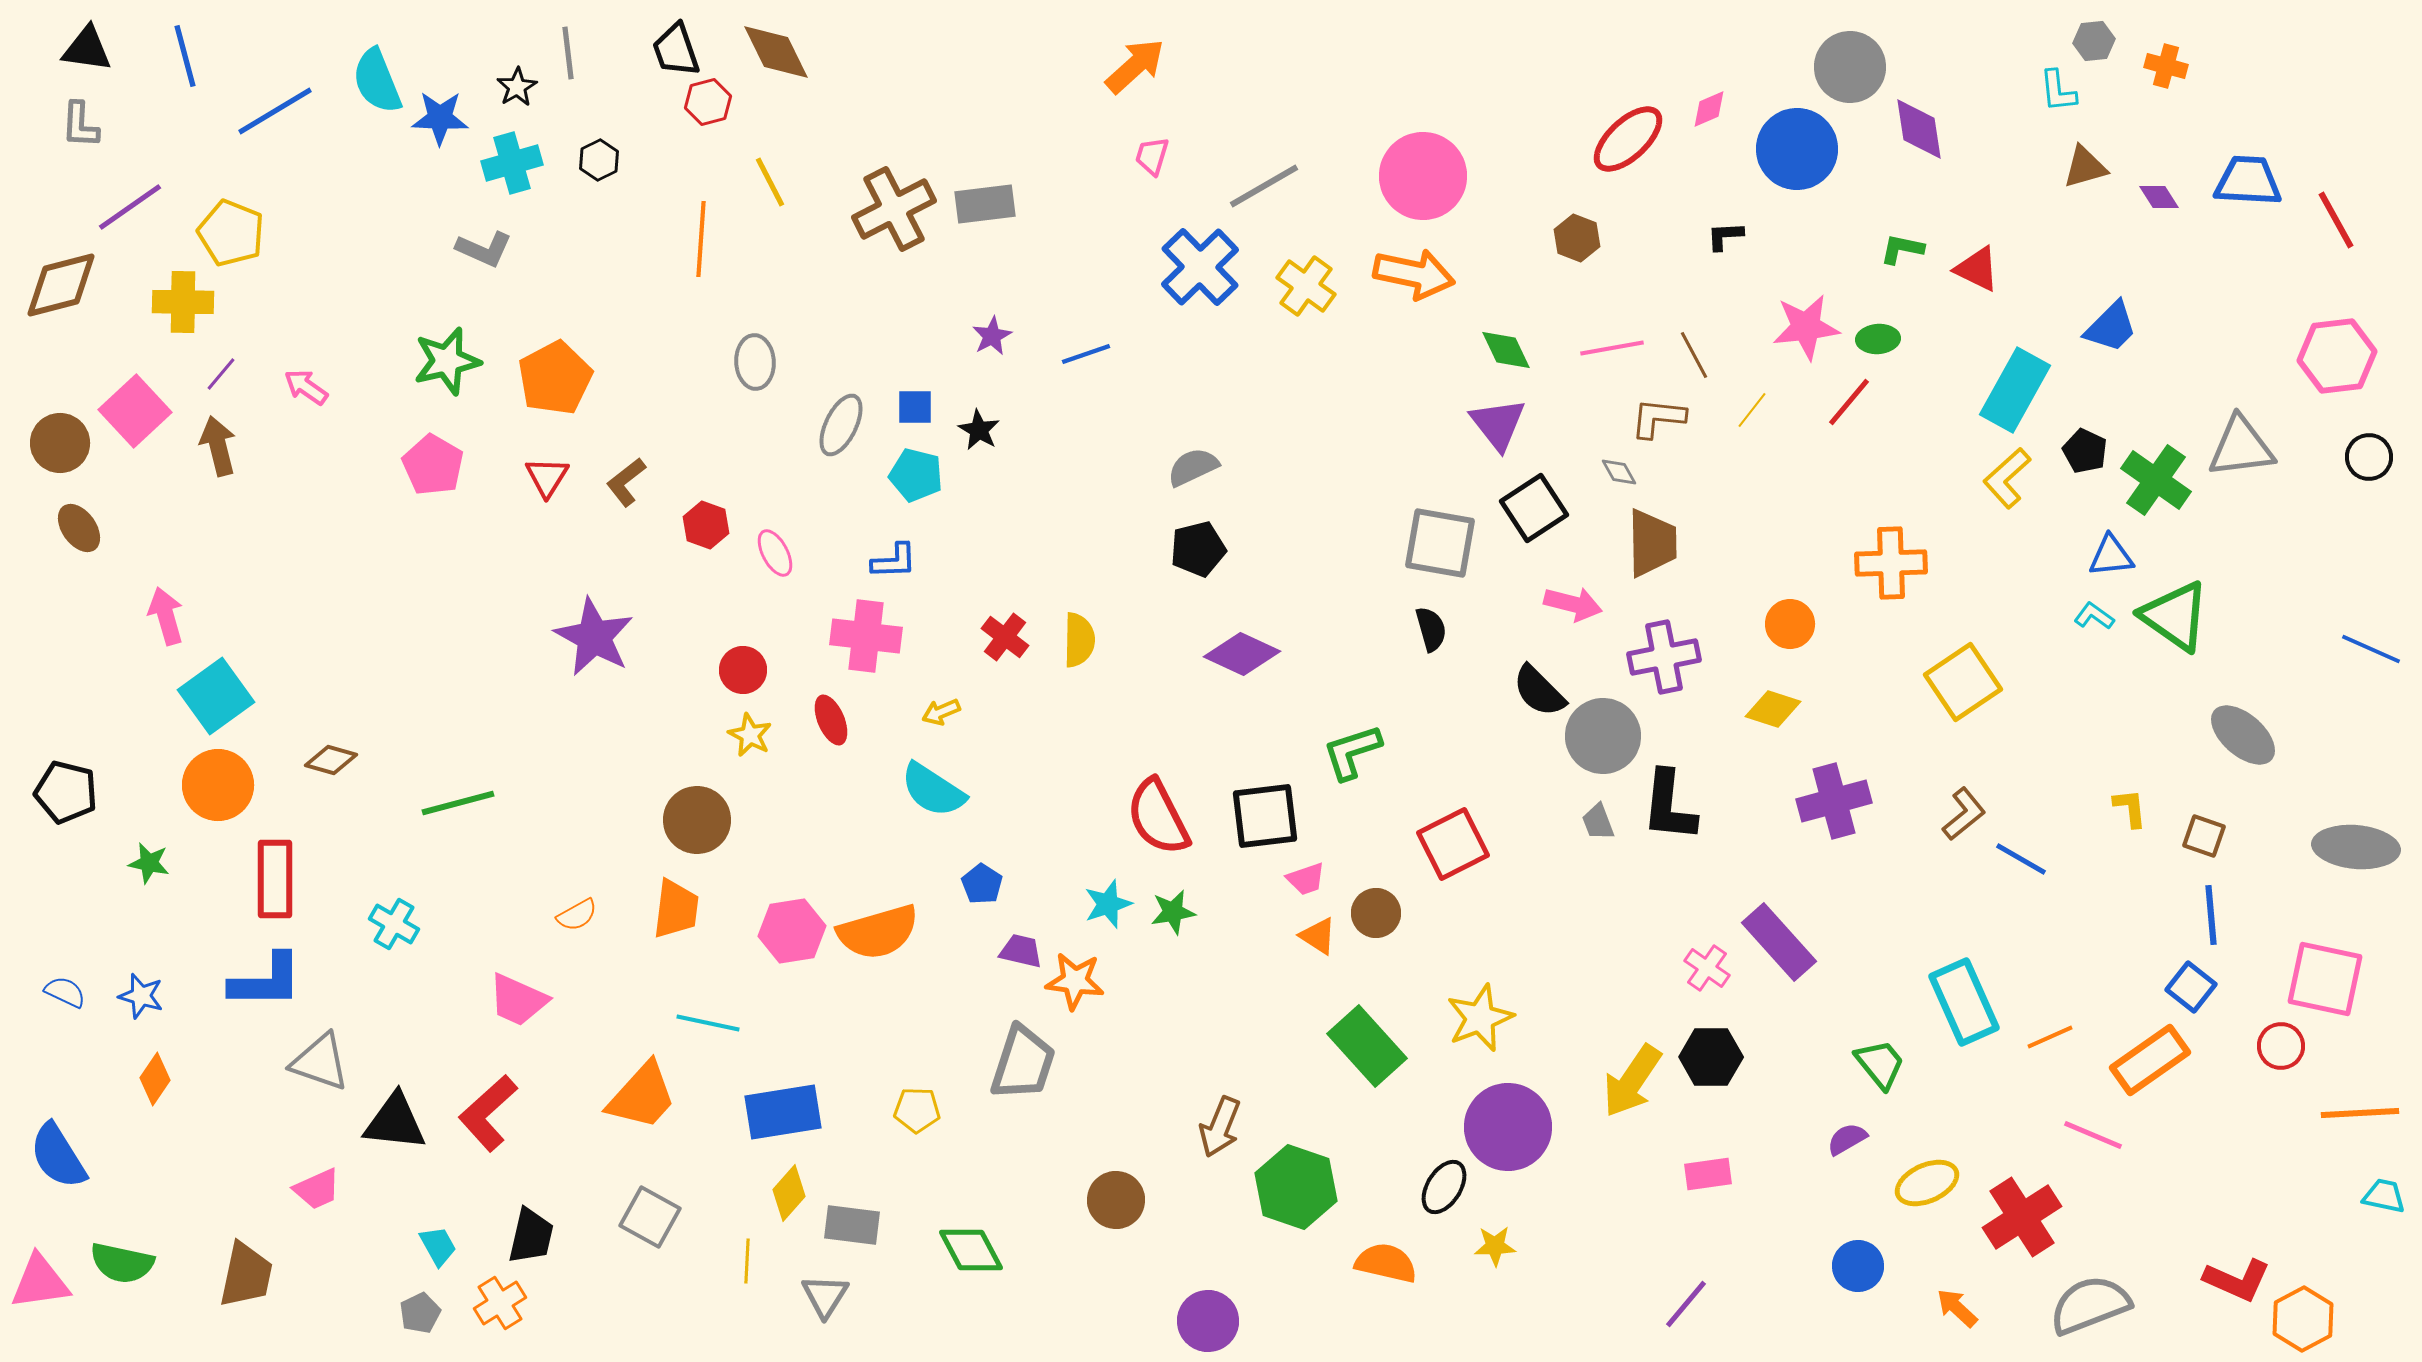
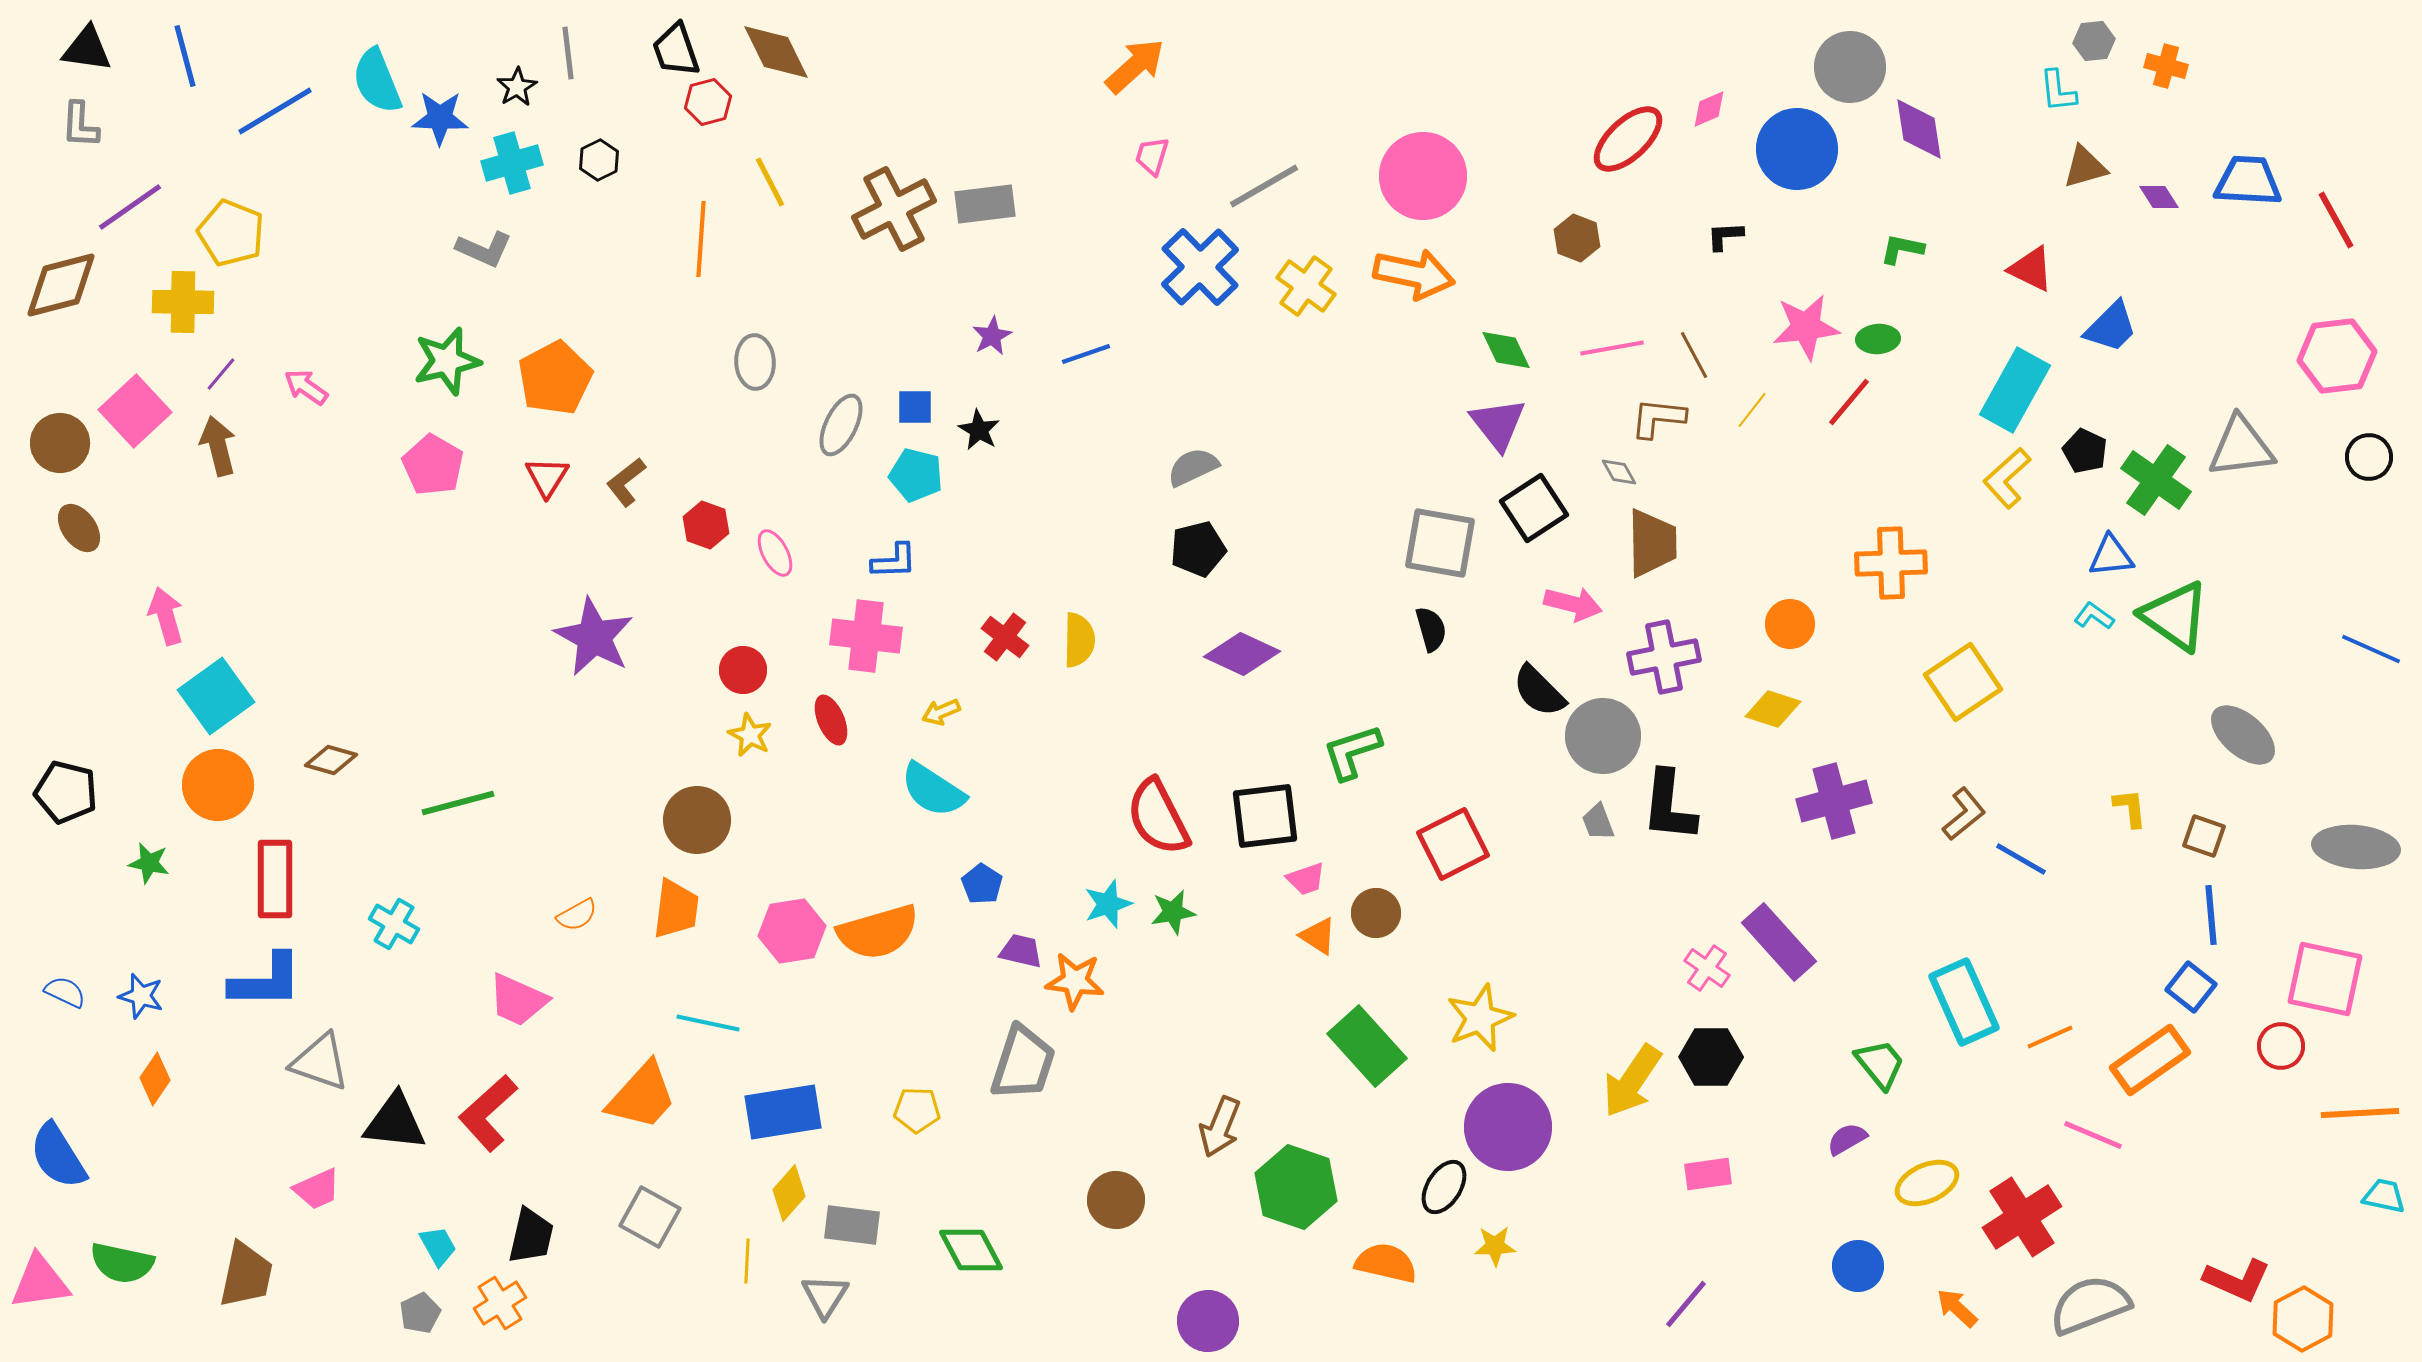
red triangle at (1977, 269): moved 54 px right
